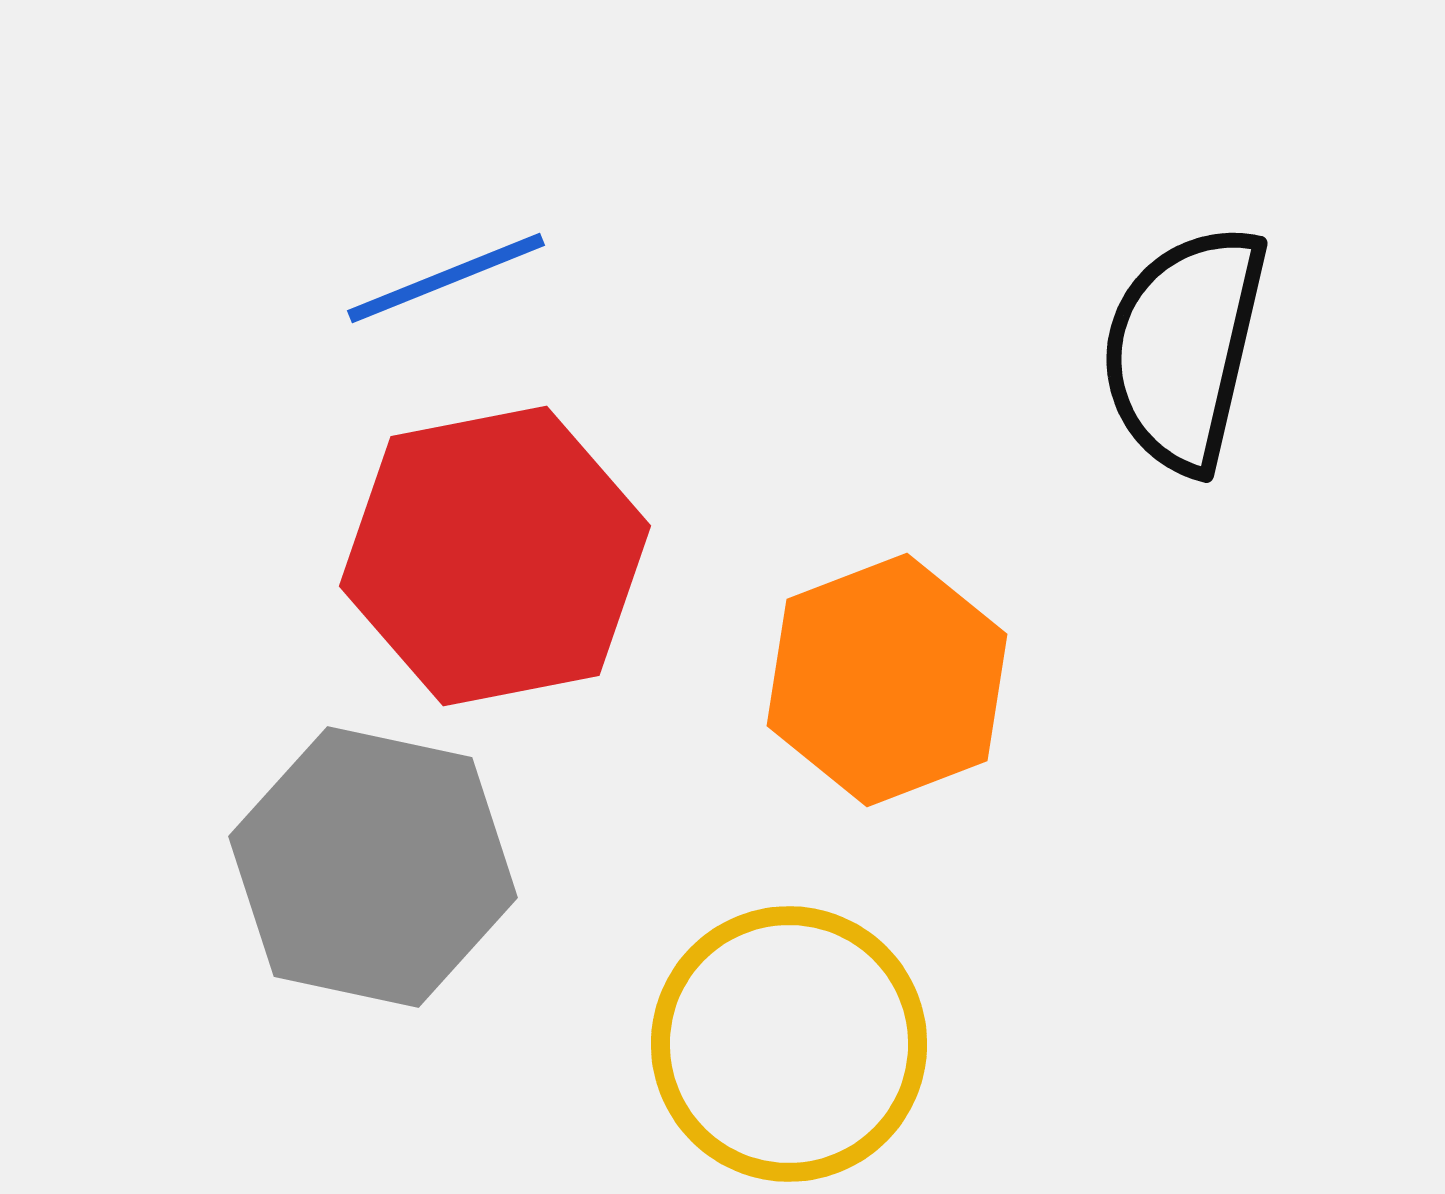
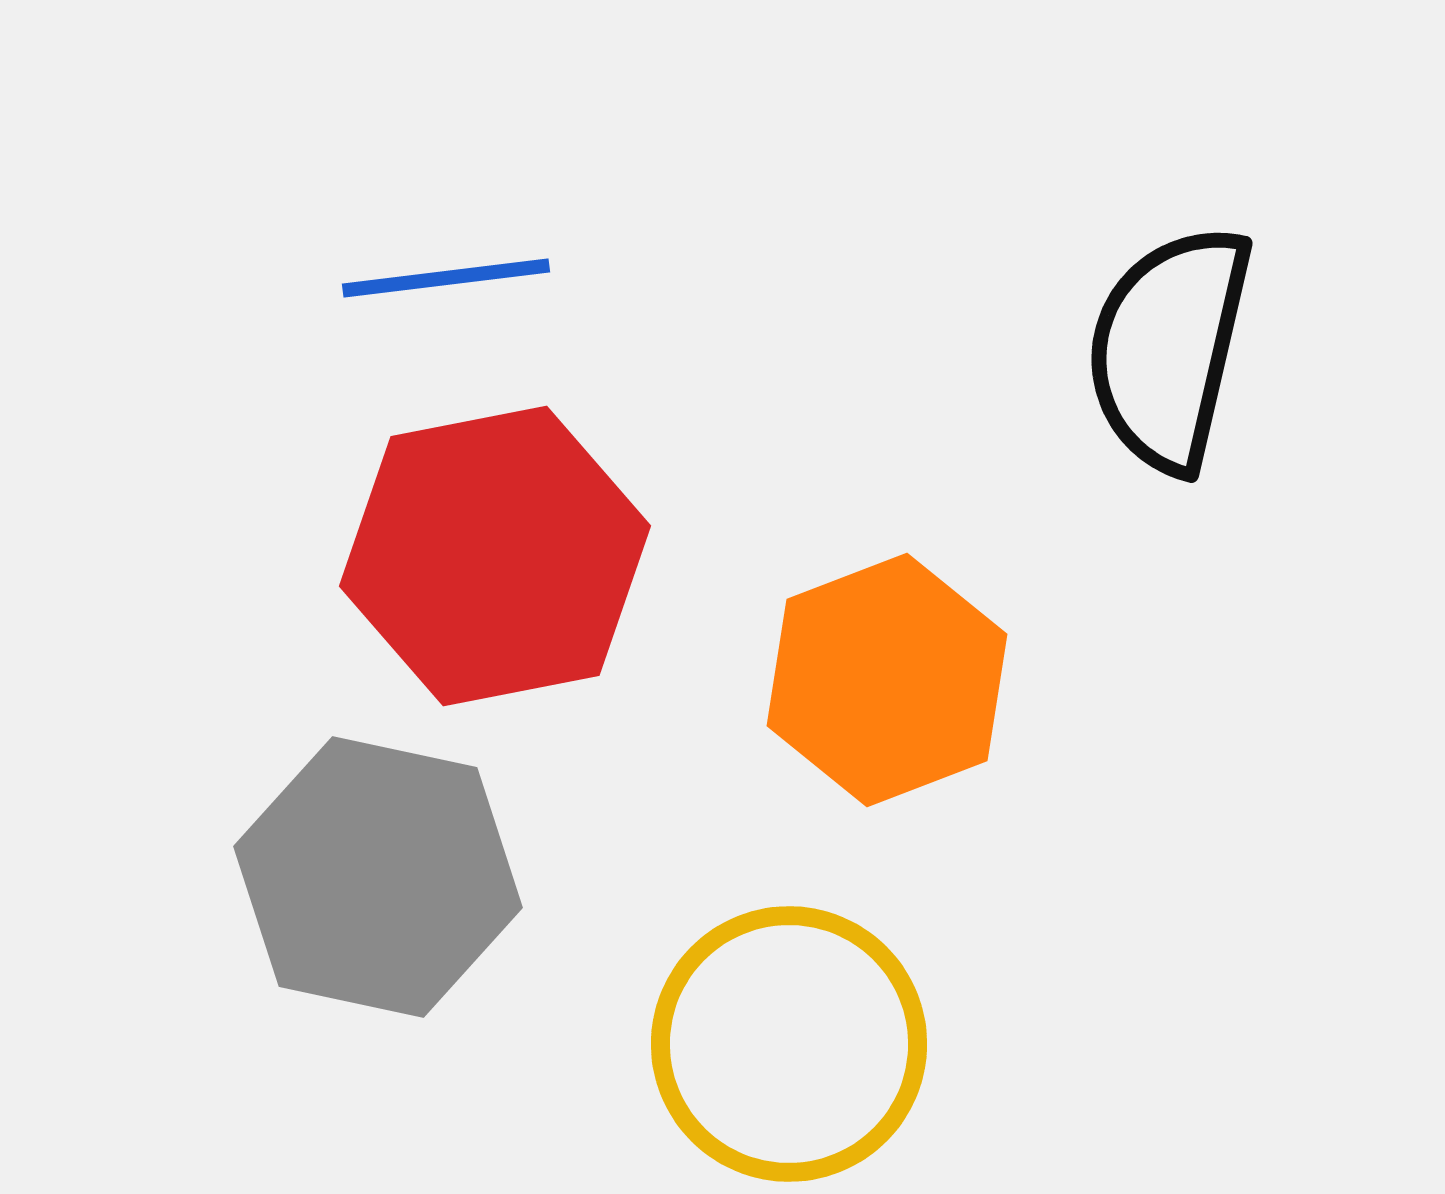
blue line: rotated 15 degrees clockwise
black semicircle: moved 15 px left
gray hexagon: moved 5 px right, 10 px down
